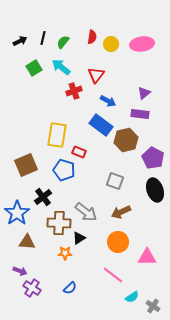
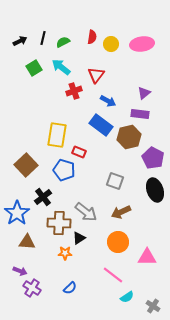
green semicircle: rotated 24 degrees clockwise
brown hexagon: moved 3 px right, 3 px up
brown square: rotated 20 degrees counterclockwise
cyan semicircle: moved 5 px left
